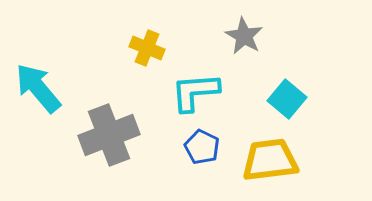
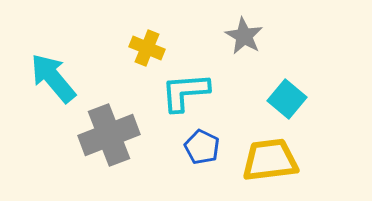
cyan arrow: moved 15 px right, 10 px up
cyan L-shape: moved 10 px left
